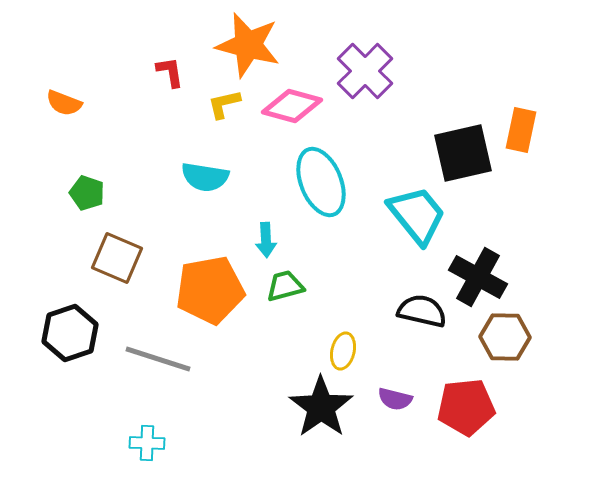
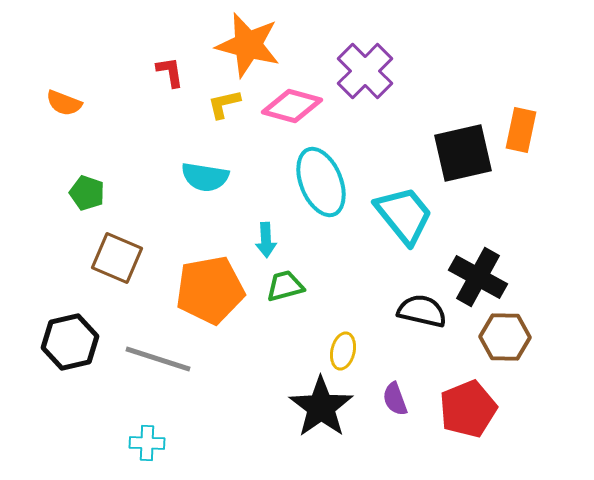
cyan trapezoid: moved 13 px left
black hexagon: moved 9 px down; rotated 6 degrees clockwise
purple semicircle: rotated 56 degrees clockwise
red pentagon: moved 2 px right, 2 px down; rotated 16 degrees counterclockwise
